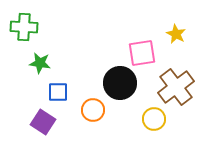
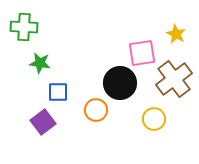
brown cross: moved 2 px left, 8 px up
orange circle: moved 3 px right
purple square: rotated 20 degrees clockwise
